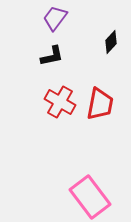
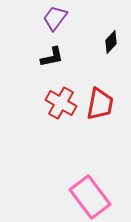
black L-shape: moved 1 px down
red cross: moved 1 px right, 1 px down
